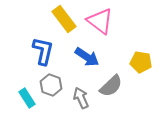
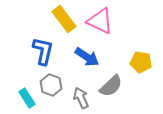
pink triangle: rotated 12 degrees counterclockwise
